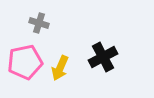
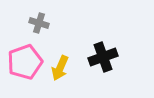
black cross: rotated 8 degrees clockwise
pink pentagon: rotated 8 degrees counterclockwise
